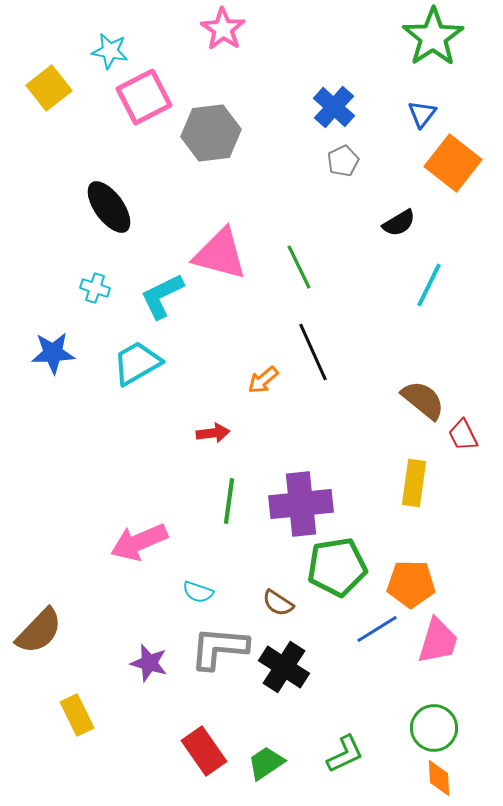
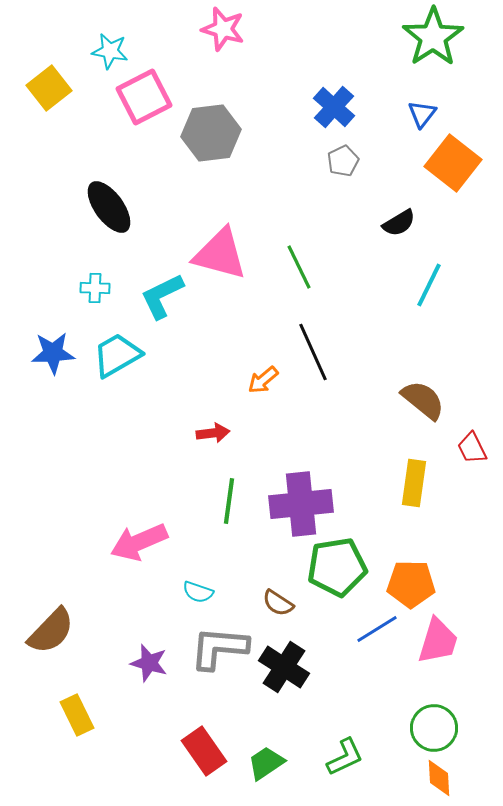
pink star at (223, 29): rotated 18 degrees counterclockwise
cyan cross at (95, 288): rotated 16 degrees counterclockwise
cyan trapezoid at (137, 363): moved 20 px left, 8 px up
red trapezoid at (463, 435): moved 9 px right, 13 px down
brown semicircle at (39, 631): moved 12 px right
green L-shape at (345, 754): moved 3 px down
